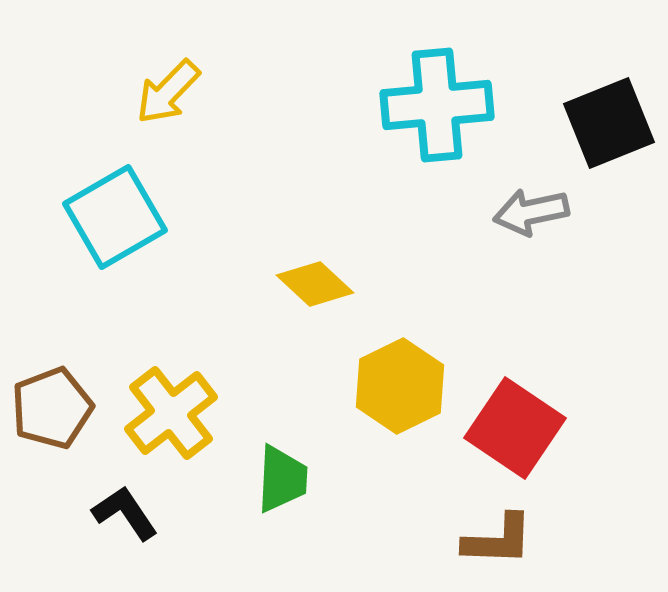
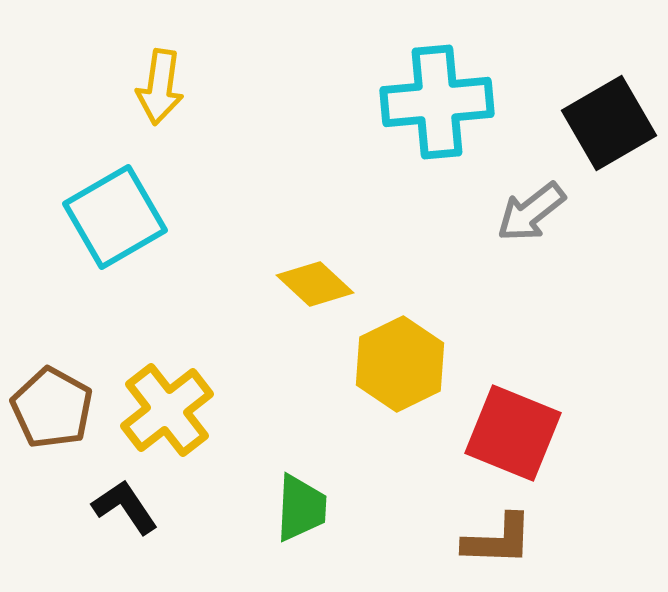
yellow arrow: moved 8 px left, 5 px up; rotated 36 degrees counterclockwise
cyan cross: moved 3 px up
black square: rotated 8 degrees counterclockwise
gray arrow: rotated 26 degrees counterclockwise
yellow hexagon: moved 22 px up
brown pentagon: rotated 22 degrees counterclockwise
yellow cross: moved 4 px left, 3 px up
red square: moved 2 px left, 5 px down; rotated 12 degrees counterclockwise
green trapezoid: moved 19 px right, 29 px down
black L-shape: moved 6 px up
